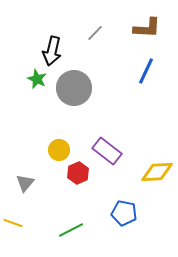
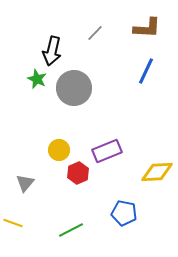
purple rectangle: rotated 60 degrees counterclockwise
